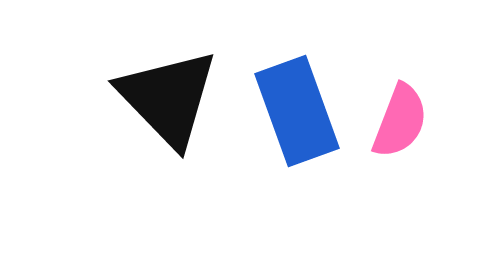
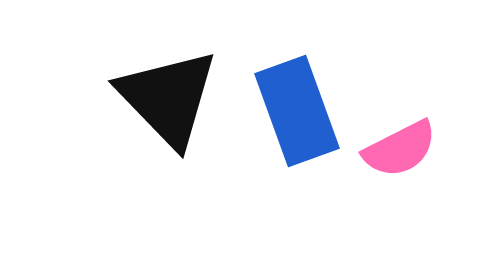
pink semicircle: moved 28 px down; rotated 42 degrees clockwise
